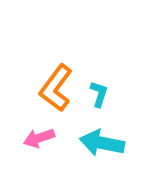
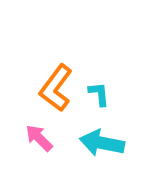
cyan L-shape: rotated 24 degrees counterclockwise
pink arrow: rotated 64 degrees clockwise
